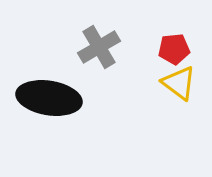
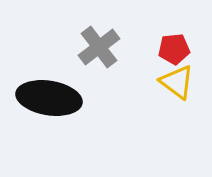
gray cross: rotated 6 degrees counterclockwise
yellow triangle: moved 2 px left, 1 px up
